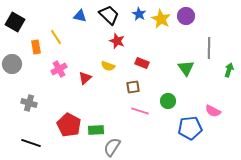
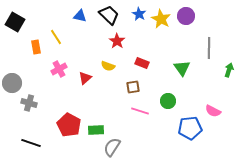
red star: rotated 14 degrees clockwise
gray circle: moved 19 px down
green triangle: moved 4 px left
